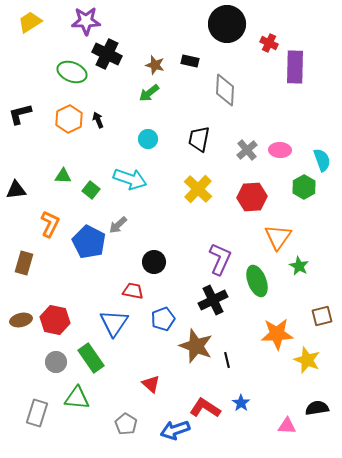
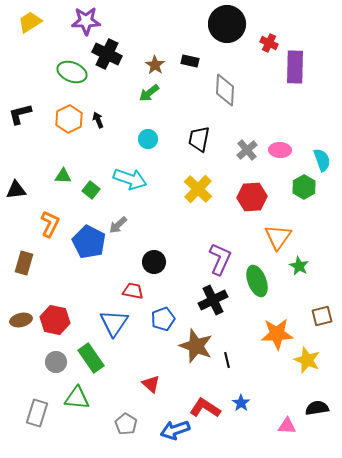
brown star at (155, 65): rotated 18 degrees clockwise
